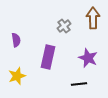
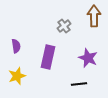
brown arrow: moved 1 px right, 2 px up
purple semicircle: moved 6 px down
